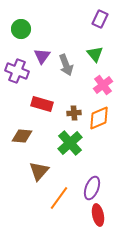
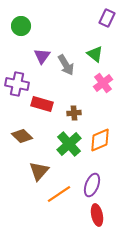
purple rectangle: moved 7 px right, 1 px up
green circle: moved 3 px up
green triangle: rotated 12 degrees counterclockwise
gray arrow: rotated 10 degrees counterclockwise
purple cross: moved 13 px down; rotated 10 degrees counterclockwise
pink cross: moved 2 px up
orange diamond: moved 1 px right, 22 px down
brown diamond: rotated 40 degrees clockwise
green cross: moved 1 px left, 1 px down
purple ellipse: moved 3 px up
orange line: moved 4 px up; rotated 20 degrees clockwise
red ellipse: moved 1 px left
